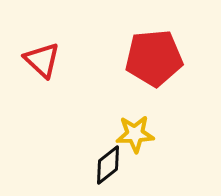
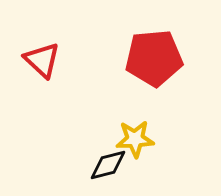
yellow star: moved 5 px down
black diamond: rotated 24 degrees clockwise
